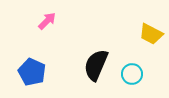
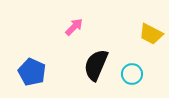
pink arrow: moved 27 px right, 6 px down
